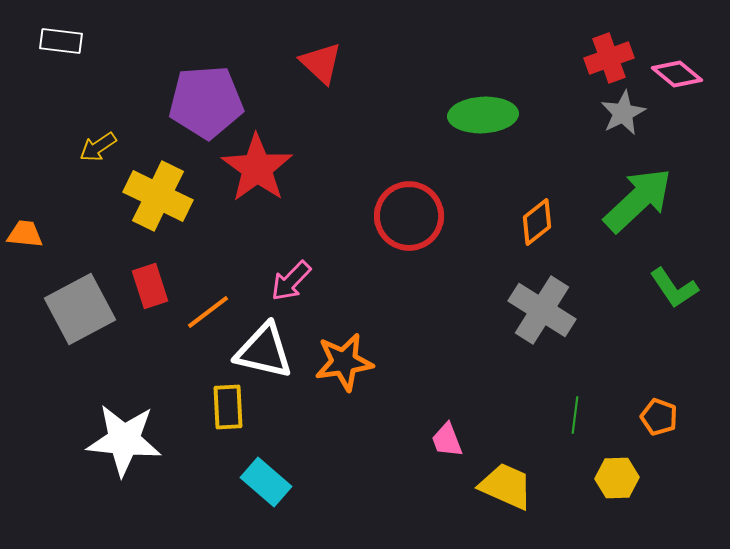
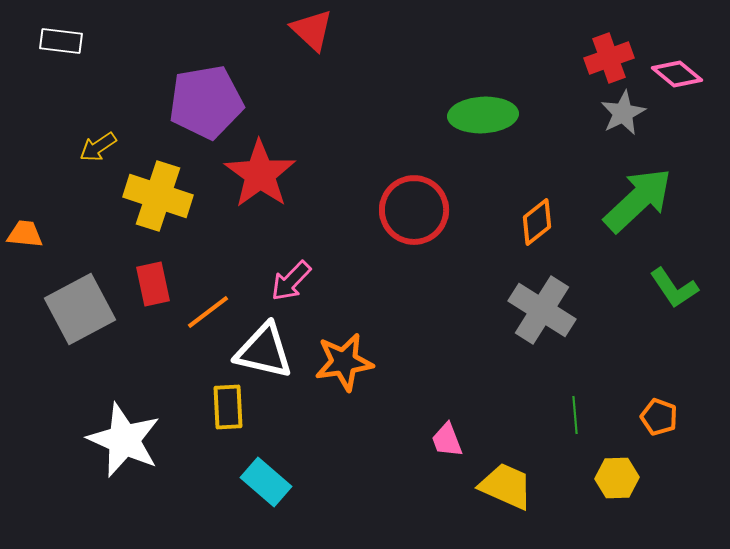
red triangle: moved 9 px left, 33 px up
purple pentagon: rotated 6 degrees counterclockwise
red star: moved 3 px right, 6 px down
yellow cross: rotated 8 degrees counterclockwise
red circle: moved 5 px right, 6 px up
red rectangle: moved 3 px right, 2 px up; rotated 6 degrees clockwise
green line: rotated 12 degrees counterclockwise
white star: rotated 18 degrees clockwise
